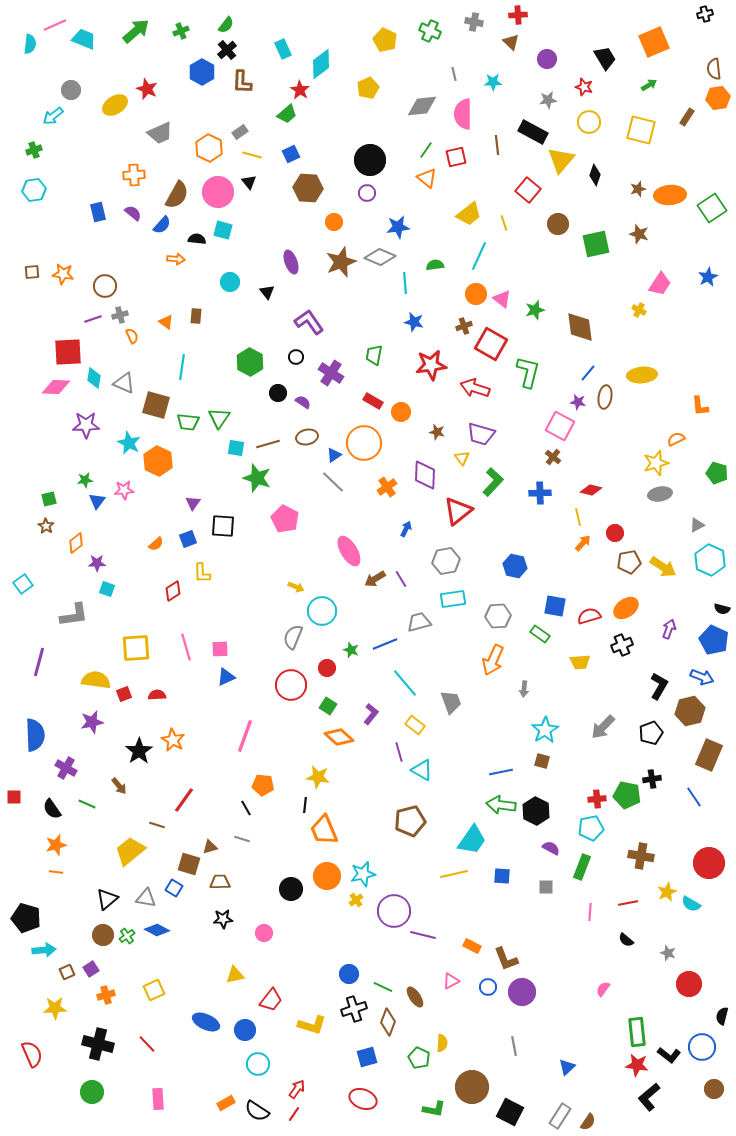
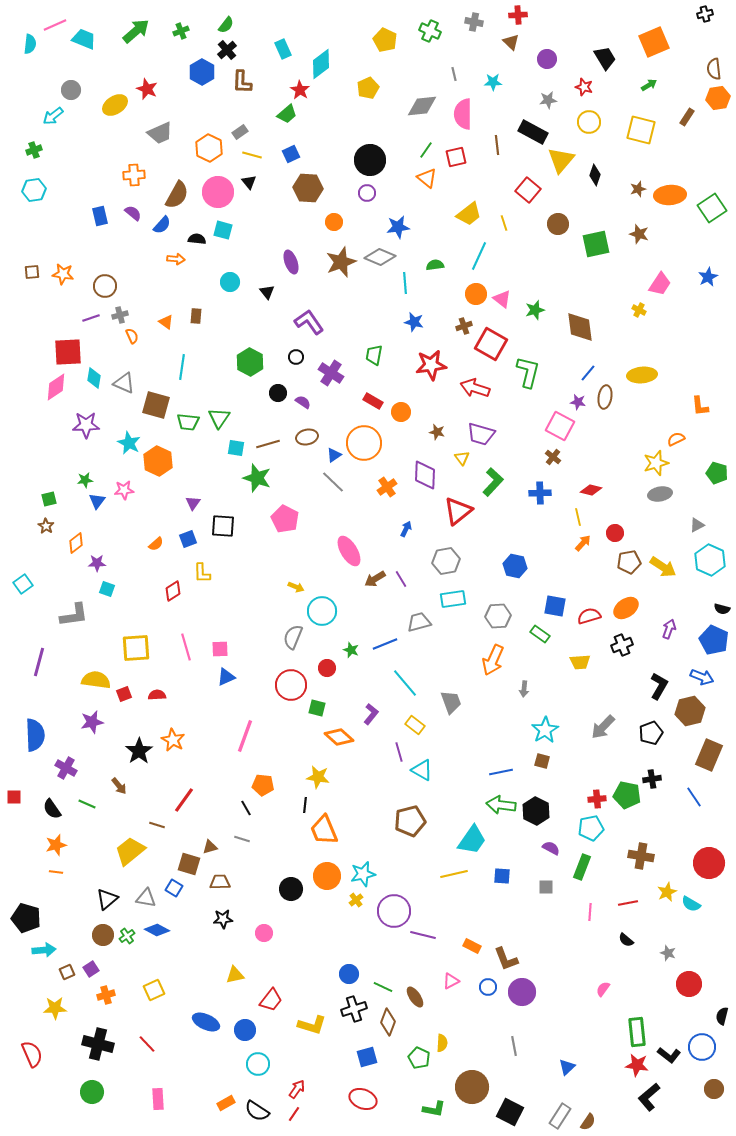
blue rectangle at (98, 212): moved 2 px right, 4 px down
purple line at (93, 319): moved 2 px left, 1 px up
pink diamond at (56, 387): rotated 36 degrees counterclockwise
green square at (328, 706): moved 11 px left, 2 px down; rotated 18 degrees counterclockwise
